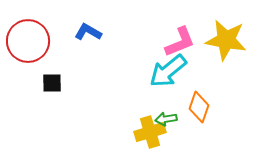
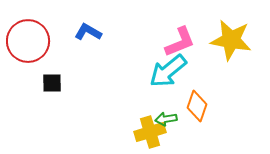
yellow star: moved 5 px right
orange diamond: moved 2 px left, 1 px up
